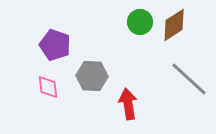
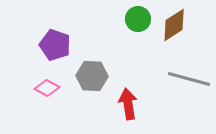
green circle: moved 2 px left, 3 px up
gray line: rotated 27 degrees counterclockwise
pink diamond: moved 1 px left, 1 px down; rotated 55 degrees counterclockwise
